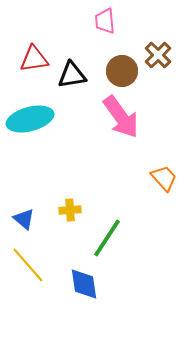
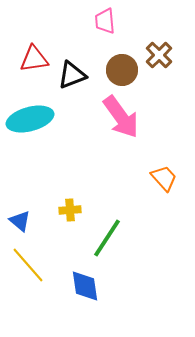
brown cross: moved 1 px right
brown circle: moved 1 px up
black triangle: rotated 12 degrees counterclockwise
blue triangle: moved 4 px left, 2 px down
blue diamond: moved 1 px right, 2 px down
